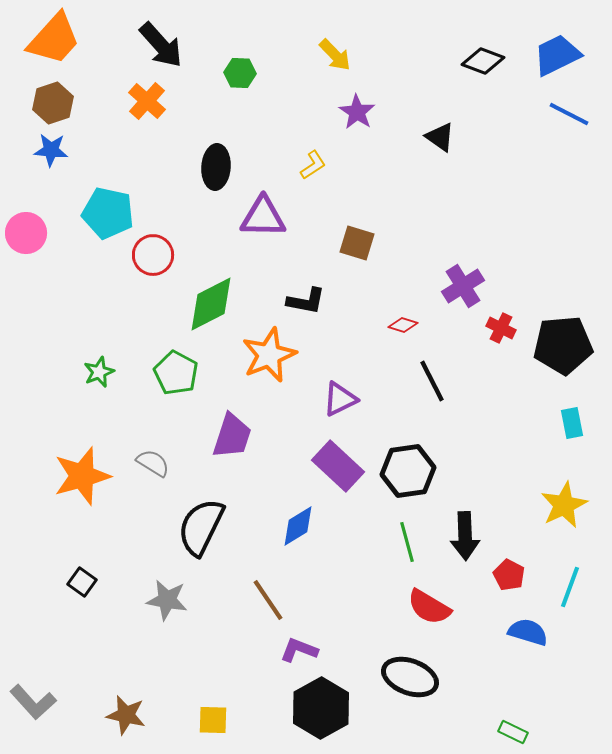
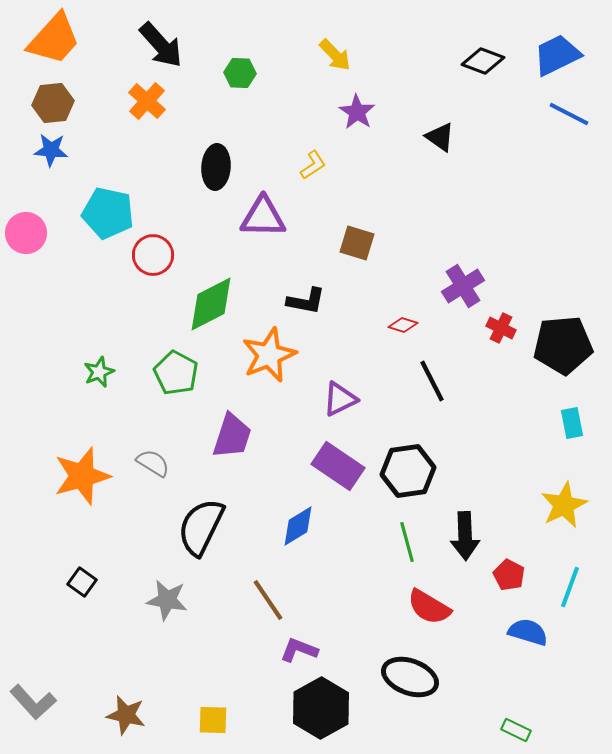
brown hexagon at (53, 103): rotated 12 degrees clockwise
purple rectangle at (338, 466): rotated 9 degrees counterclockwise
green rectangle at (513, 732): moved 3 px right, 2 px up
